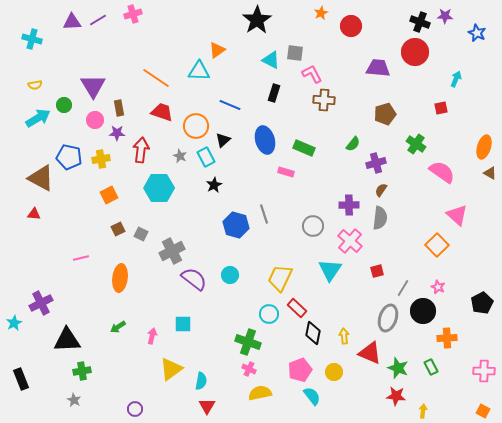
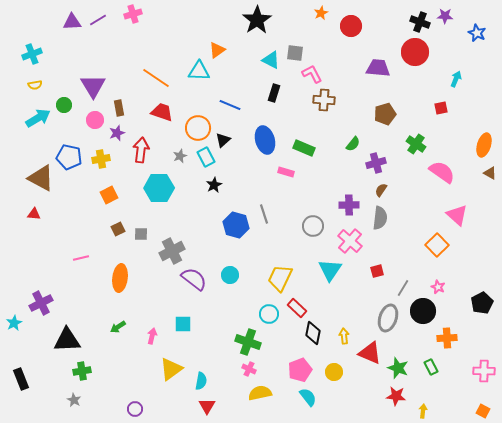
cyan cross at (32, 39): moved 15 px down; rotated 36 degrees counterclockwise
orange circle at (196, 126): moved 2 px right, 2 px down
purple star at (117, 133): rotated 21 degrees counterclockwise
orange ellipse at (484, 147): moved 2 px up
gray star at (180, 156): rotated 24 degrees clockwise
gray square at (141, 234): rotated 24 degrees counterclockwise
cyan semicircle at (312, 396): moved 4 px left, 1 px down
